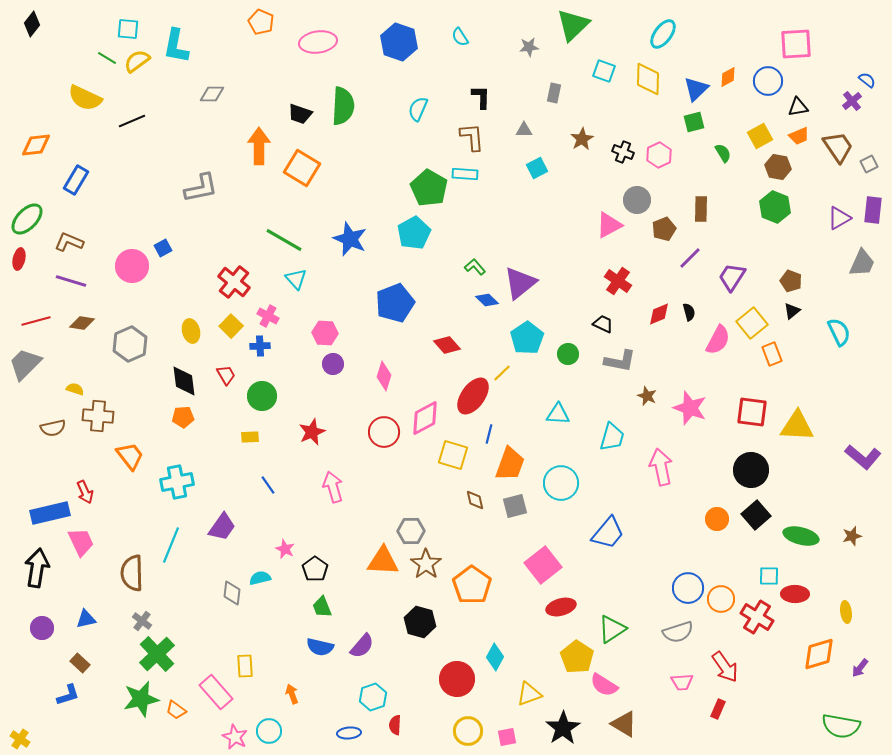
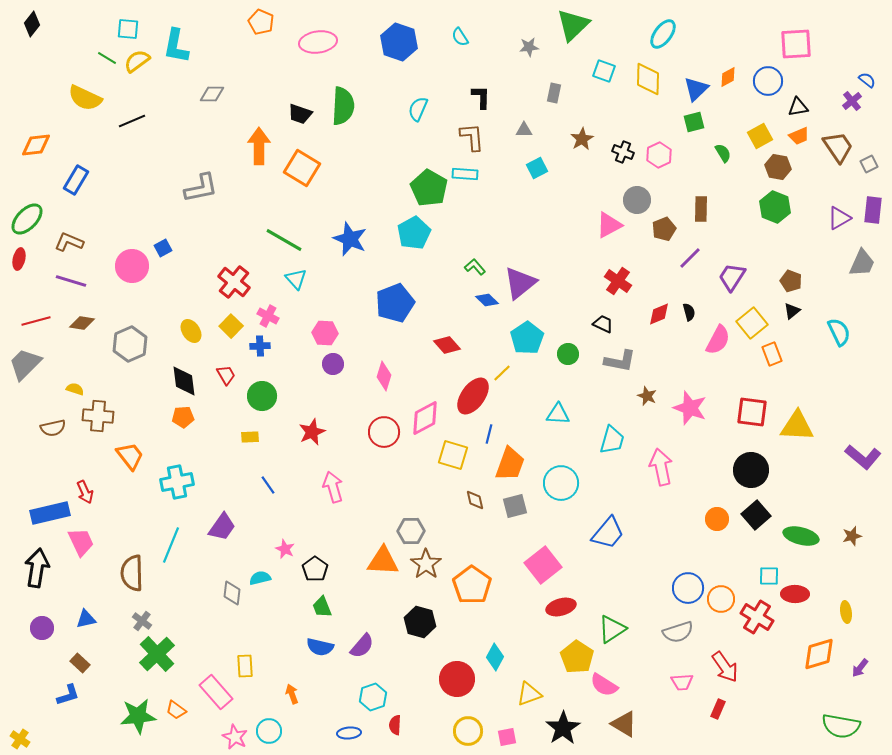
yellow ellipse at (191, 331): rotated 20 degrees counterclockwise
cyan trapezoid at (612, 437): moved 3 px down
green star at (141, 699): moved 3 px left, 17 px down; rotated 6 degrees clockwise
